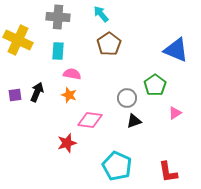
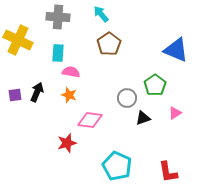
cyan rectangle: moved 2 px down
pink semicircle: moved 1 px left, 2 px up
black triangle: moved 9 px right, 3 px up
